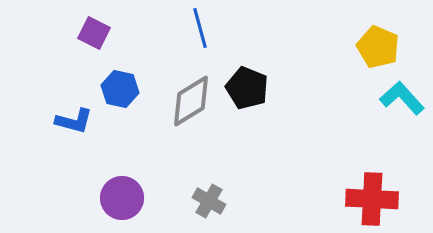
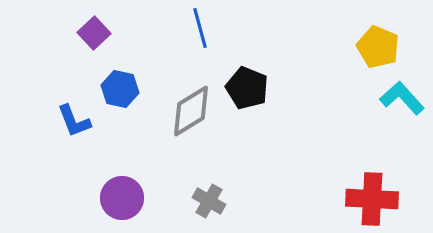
purple square: rotated 20 degrees clockwise
gray diamond: moved 10 px down
blue L-shape: rotated 54 degrees clockwise
